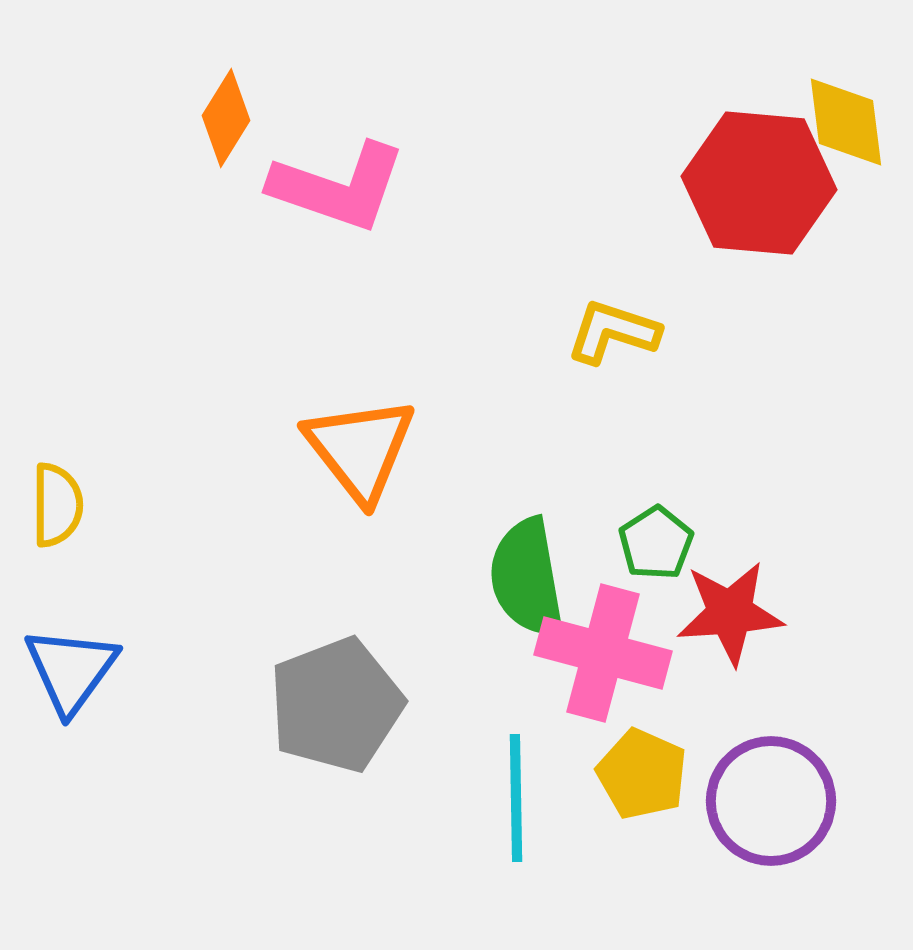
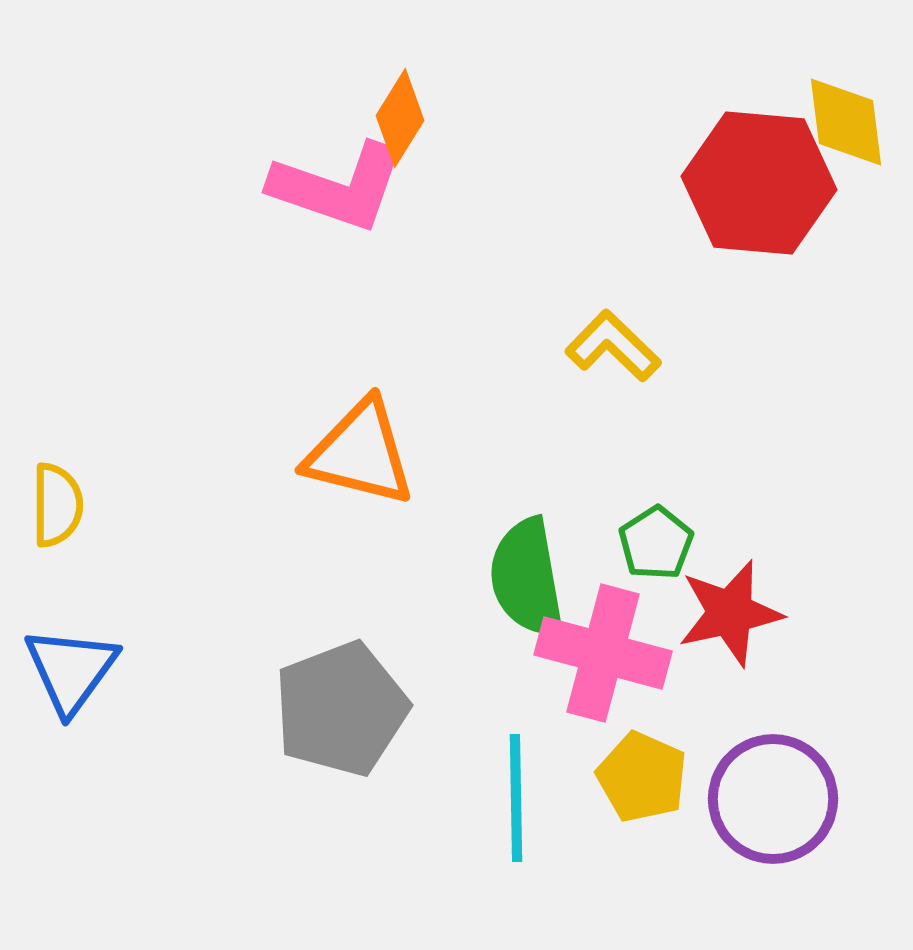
orange diamond: moved 174 px right
yellow L-shape: moved 14 px down; rotated 26 degrees clockwise
orange triangle: moved 4 px down; rotated 38 degrees counterclockwise
red star: rotated 8 degrees counterclockwise
gray pentagon: moved 5 px right, 4 px down
yellow pentagon: moved 3 px down
purple circle: moved 2 px right, 2 px up
